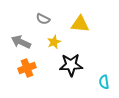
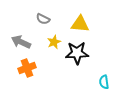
black star: moved 6 px right, 12 px up
